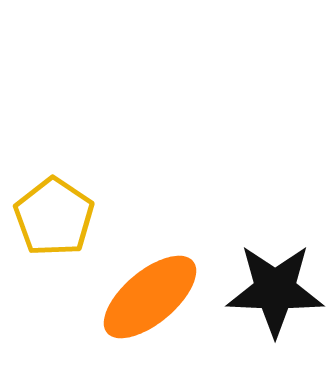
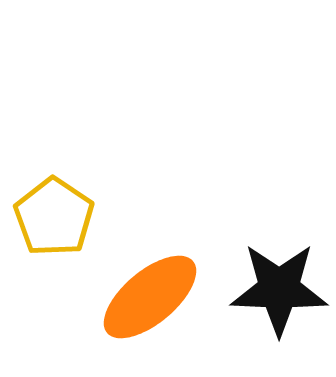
black star: moved 4 px right, 1 px up
